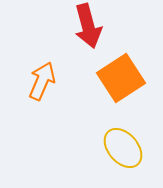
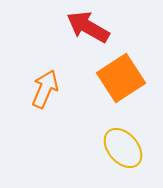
red arrow: moved 1 px down; rotated 135 degrees clockwise
orange arrow: moved 3 px right, 8 px down
